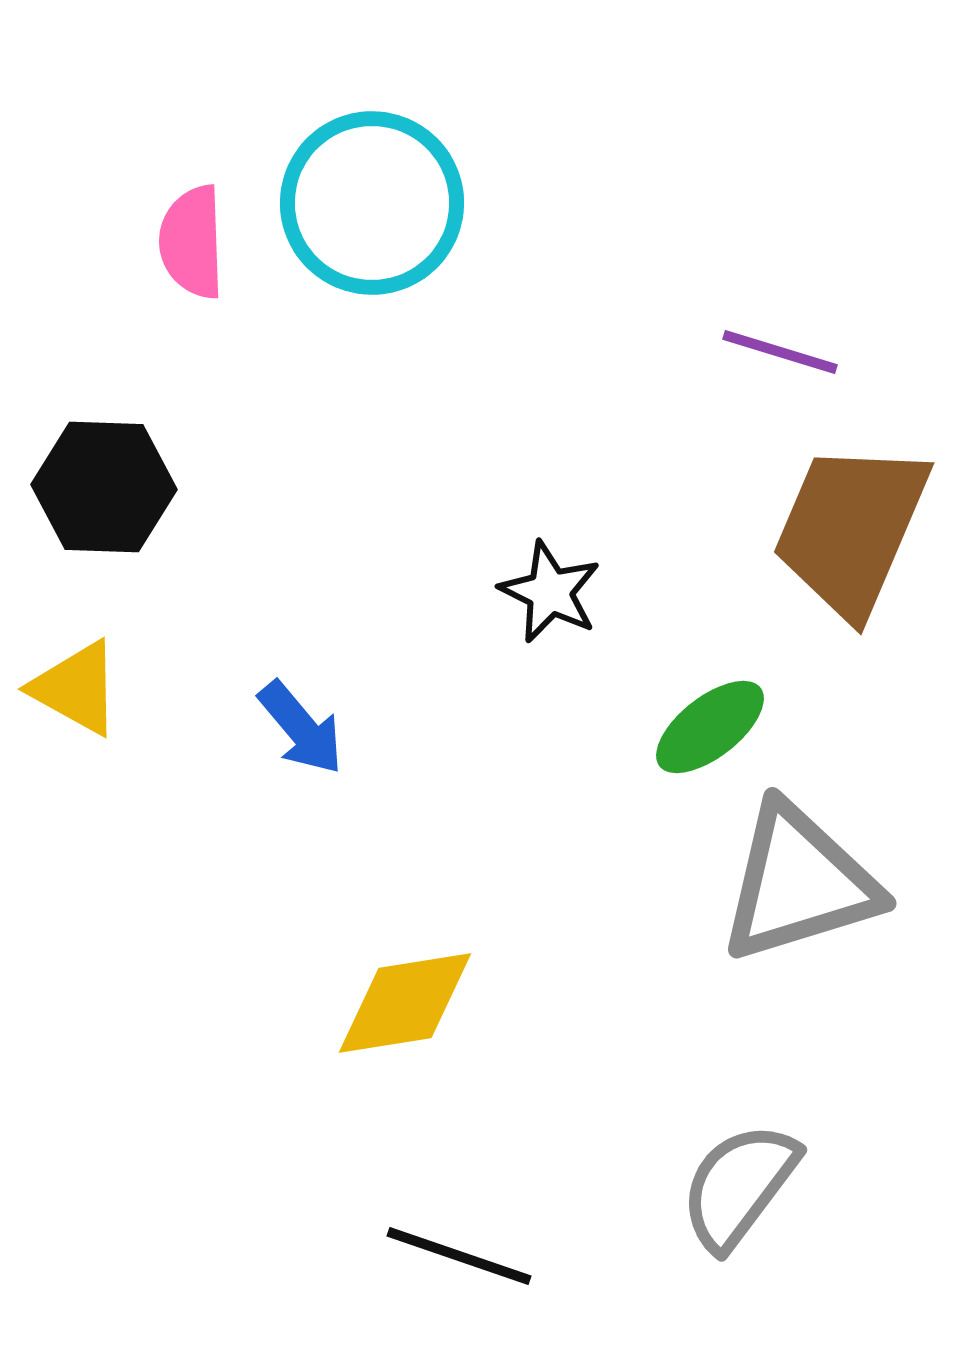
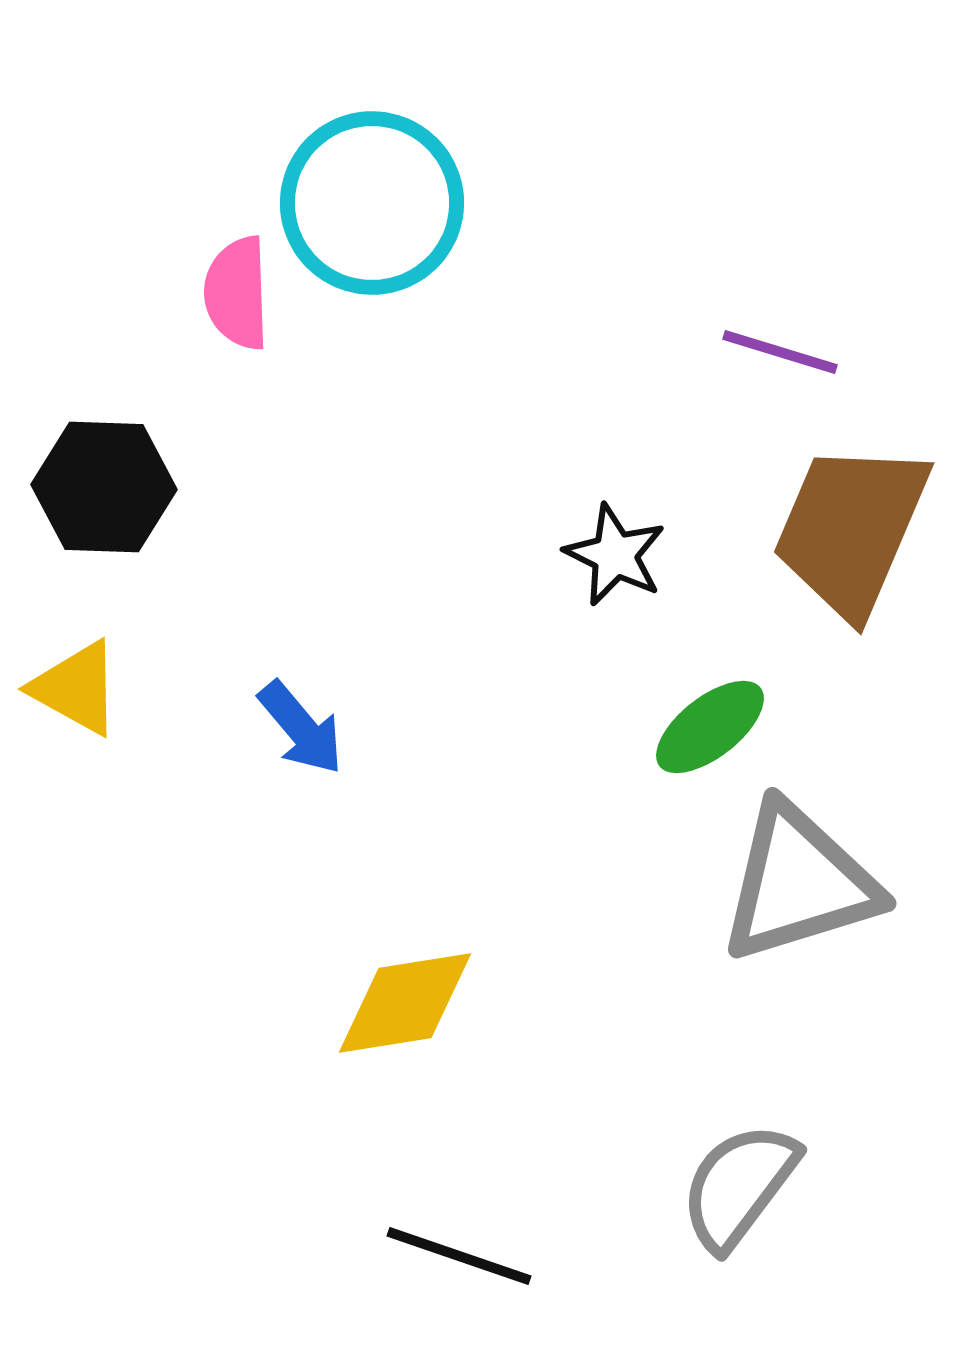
pink semicircle: moved 45 px right, 51 px down
black star: moved 65 px right, 37 px up
